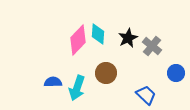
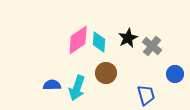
cyan diamond: moved 1 px right, 8 px down
pink diamond: rotated 12 degrees clockwise
blue circle: moved 1 px left, 1 px down
blue semicircle: moved 1 px left, 3 px down
blue trapezoid: rotated 30 degrees clockwise
